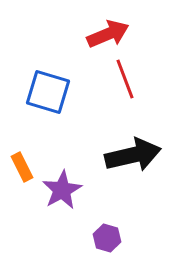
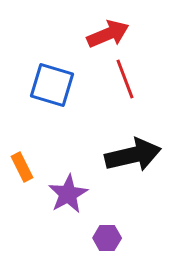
blue square: moved 4 px right, 7 px up
purple star: moved 6 px right, 4 px down
purple hexagon: rotated 16 degrees counterclockwise
